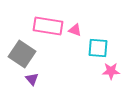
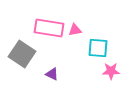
pink rectangle: moved 1 px right, 2 px down
pink triangle: rotated 32 degrees counterclockwise
purple triangle: moved 20 px right, 5 px up; rotated 24 degrees counterclockwise
